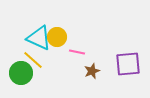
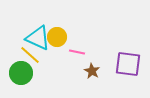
cyan triangle: moved 1 px left
yellow line: moved 3 px left, 5 px up
purple square: rotated 12 degrees clockwise
brown star: rotated 21 degrees counterclockwise
